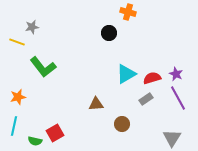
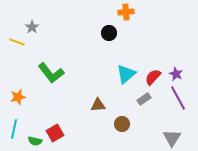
orange cross: moved 2 px left; rotated 21 degrees counterclockwise
gray star: rotated 24 degrees counterclockwise
green L-shape: moved 8 px right, 6 px down
cyan triangle: rotated 10 degrees counterclockwise
red semicircle: moved 1 px right, 1 px up; rotated 30 degrees counterclockwise
gray rectangle: moved 2 px left
brown triangle: moved 2 px right, 1 px down
cyan line: moved 3 px down
